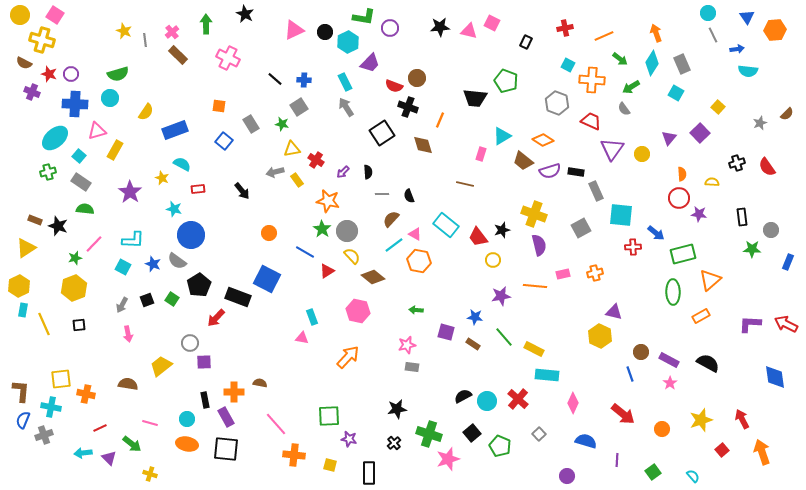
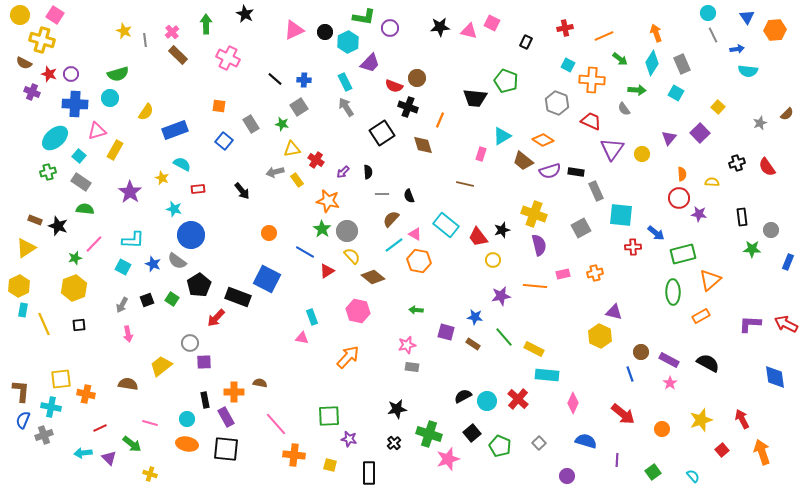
green arrow at (631, 87): moved 6 px right, 3 px down; rotated 144 degrees counterclockwise
gray square at (539, 434): moved 9 px down
